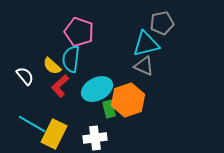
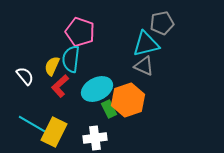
pink pentagon: moved 1 px right
yellow semicircle: rotated 72 degrees clockwise
green rectangle: rotated 12 degrees counterclockwise
yellow rectangle: moved 2 px up
